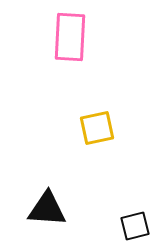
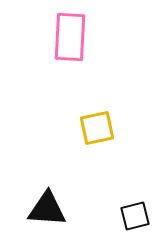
black square: moved 10 px up
